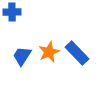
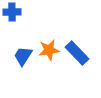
orange star: moved 2 px up; rotated 15 degrees clockwise
blue trapezoid: moved 1 px right
